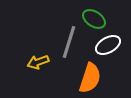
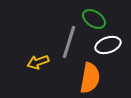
white ellipse: rotated 10 degrees clockwise
orange semicircle: rotated 8 degrees counterclockwise
